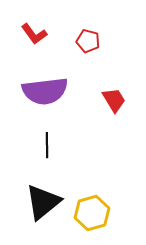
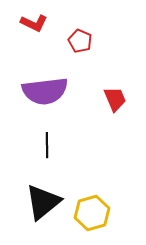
red L-shape: moved 11 px up; rotated 28 degrees counterclockwise
red pentagon: moved 8 px left; rotated 10 degrees clockwise
red trapezoid: moved 1 px right, 1 px up; rotated 8 degrees clockwise
